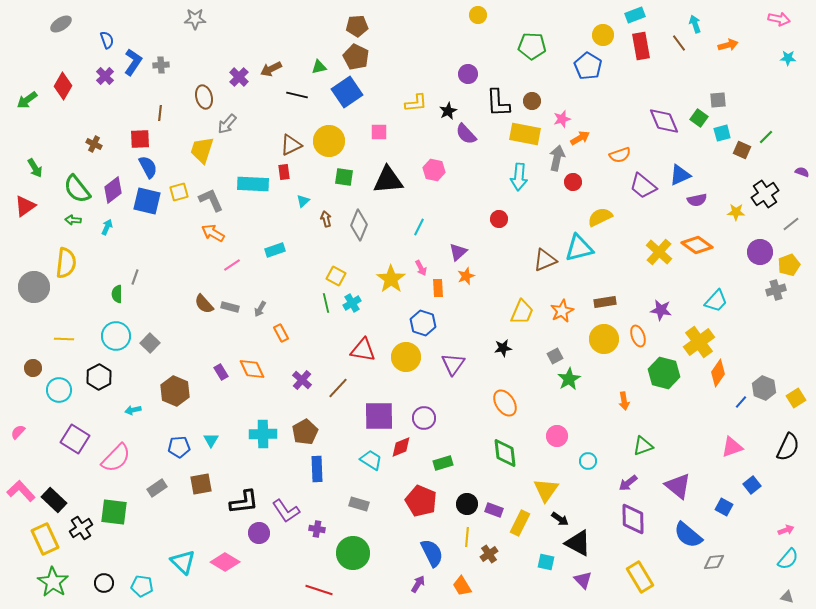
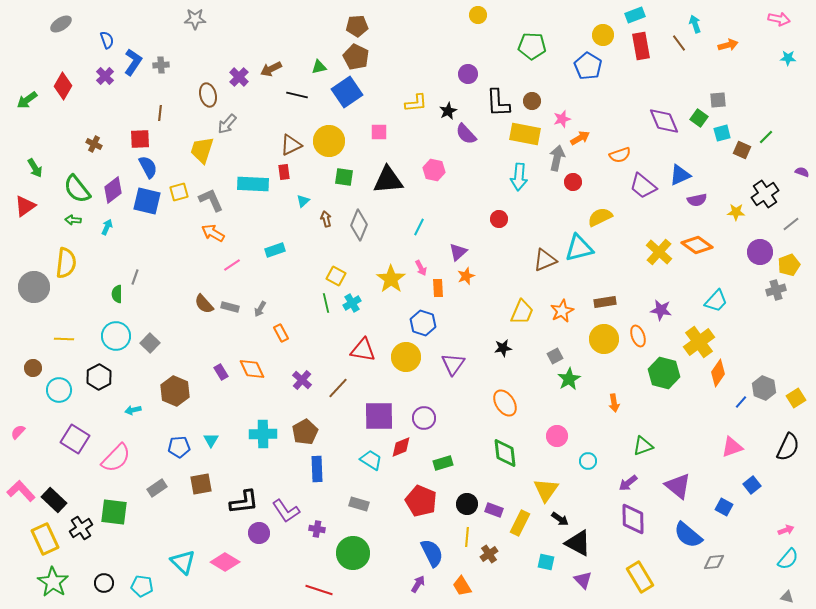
brown ellipse at (204, 97): moved 4 px right, 2 px up
orange arrow at (624, 401): moved 10 px left, 2 px down
